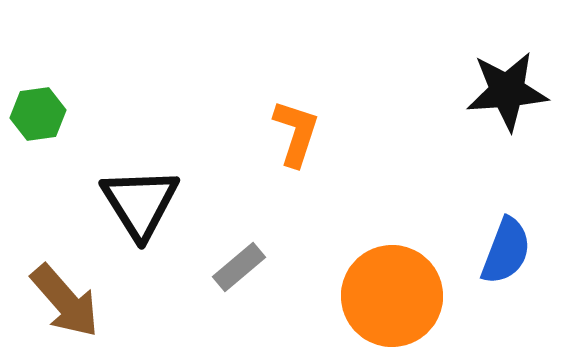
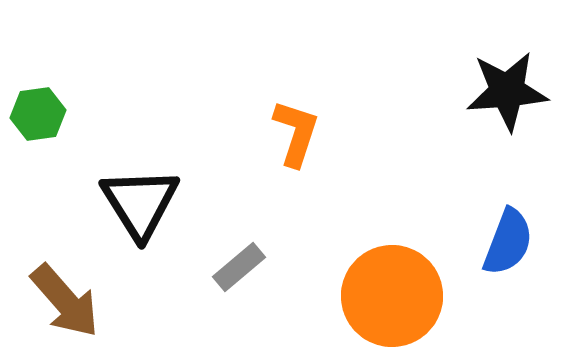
blue semicircle: moved 2 px right, 9 px up
